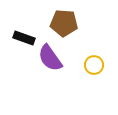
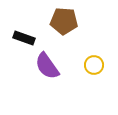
brown pentagon: moved 2 px up
purple semicircle: moved 3 px left, 8 px down
